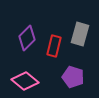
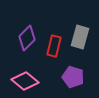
gray rectangle: moved 3 px down
